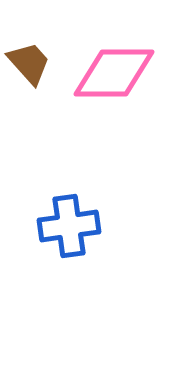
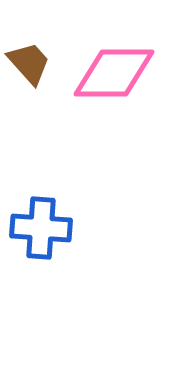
blue cross: moved 28 px left, 2 px down; rotated 12 degrees clockwise
